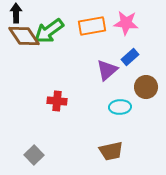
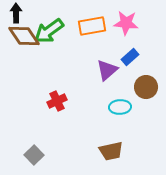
red cross: rotated 30 degrees counterclockwise
